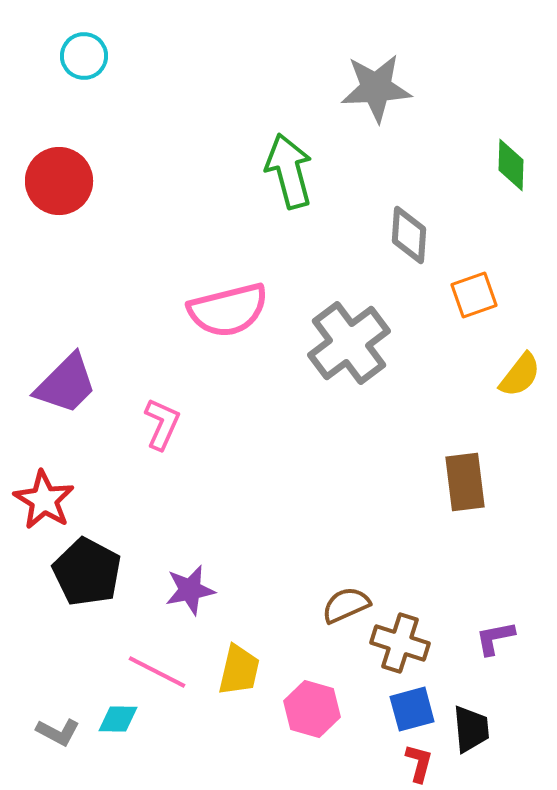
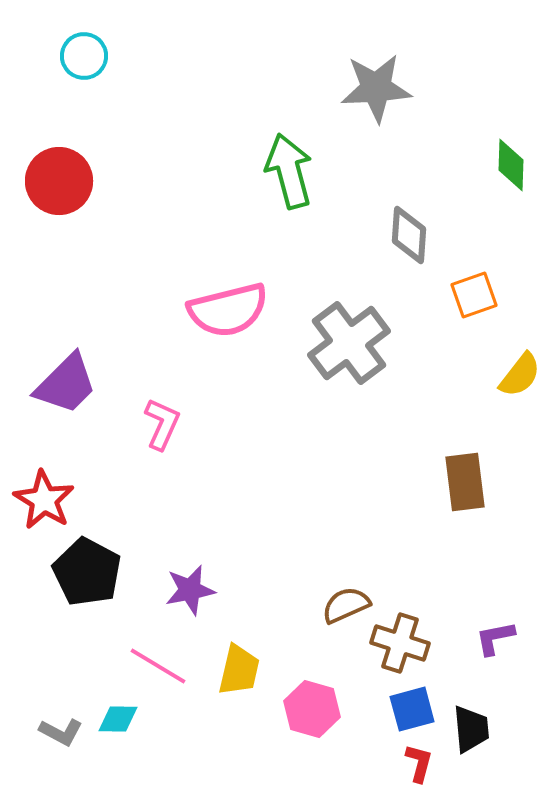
pink line: moved 1 px right, 6 px up; rotated 4 degrees clockwise
gray L-shape: moved 3 px right
